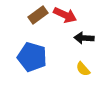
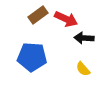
red arrow: moved 1 px right, 4 px down
blue pentagon: rotated 12 degrees counterclockwise
